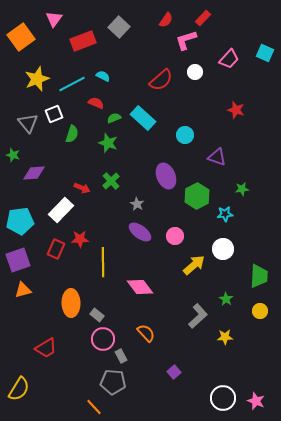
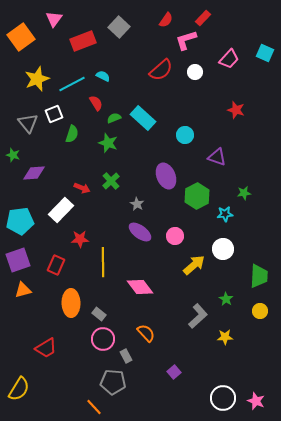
red semicircle at (161, 80): moved 10 px up
red semicircle at (96, 103): rotated 35 degrees clockwise
green star at (242, 189): moved 2 px right, 4 px down
red rectangle at (56, 249): moved 16 px down
gray rectangle at (97, 315): moved 2 px right, 1 px up
gray rectangle at (121, 356): moved 5 px right
